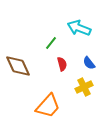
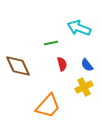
green line: rotated 40 degrees clockwise
blue semicircle: moved 2 px left, 2 px down
